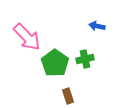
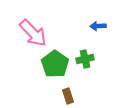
blue arrow: moved 1 px right; rotated 14 degrees counterclockwise
pink arrow: moved 6 px right, 4 px up
green pentagon: moved 1 px down
